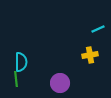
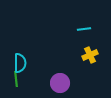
cyan line: moved 14 px left; rotated 16 degrees clockwise
yellow cross: rotated 14 degrees counterclockwise
cyan semicircle: moved 1 px left, 1 px down
